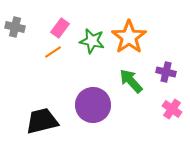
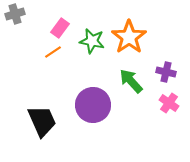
gray cross: moved 13 px up; rotated 30 degrees counterclockwise
pink cross: moved 3 px left, 6 px up
black trapezoid: rotated 80 degrees clockwise
